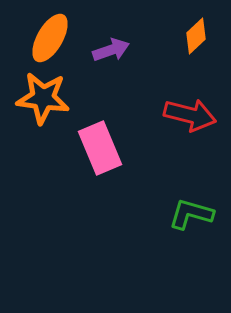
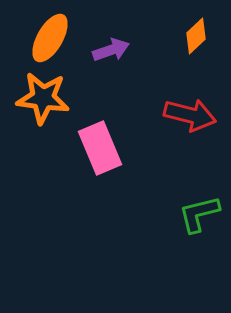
green L-shape: moved 8 px right; rotated 30 degrees counterclockwise
